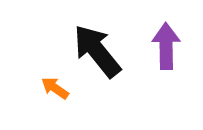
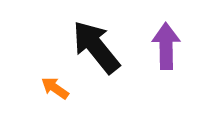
black arrow: moved 1 px left, 4 px up
